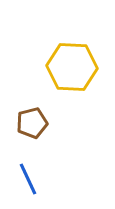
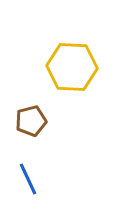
brown pentagon: moved 1 px left, 2 px up
